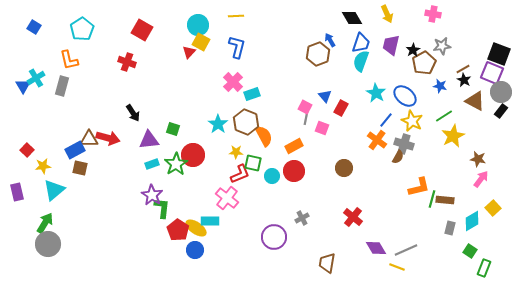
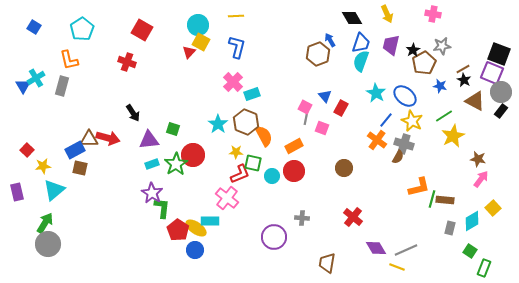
purple star at (152, 195): moved 2 px up
gray cross at (302, 218): rotated 32 degrees clockwise
